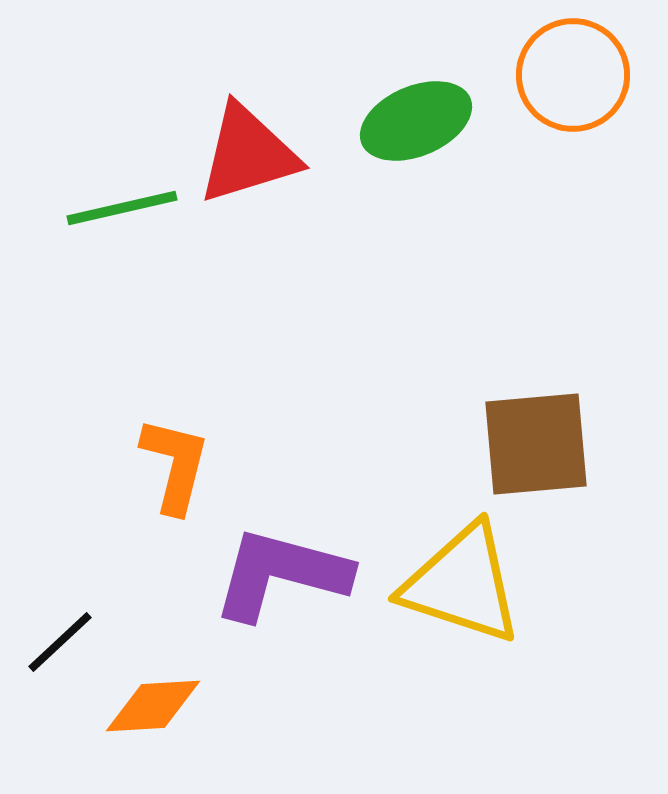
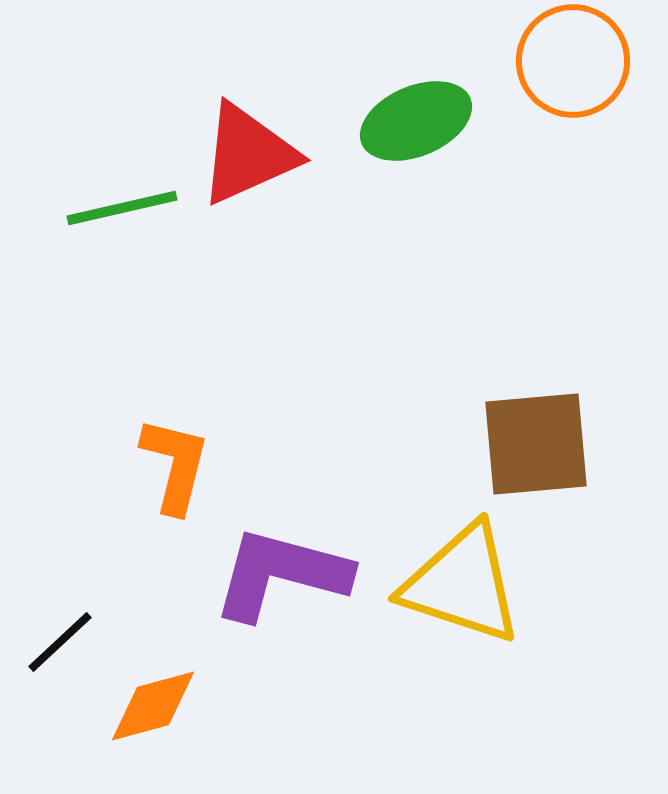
orange circle: moved 14 px up
red triangle: rotated 7 degrees counterclockwise
orange diamond: rotated 12 degrees counterclockwise
